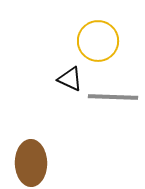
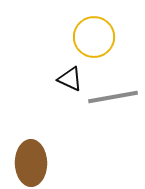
yellow circle: moved 4 px left, 4 px up
gray line: rotated 12 degrees counterclockwise
